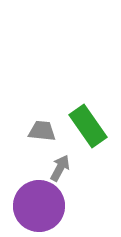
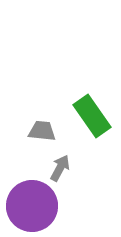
green rectangle: moved 4 px right, 10 px up
purple circle: moved 7 px left
